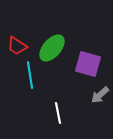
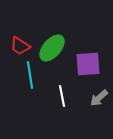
red trapezoid: moved 3 px right
purple square: rotated 20 degrees counterclockwise
gray arrow: moved 1 px left, 3 px down
white line: moved 4 px right, 17 px up
